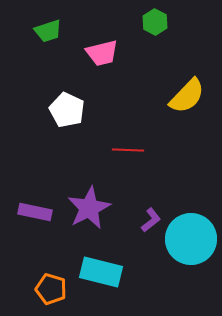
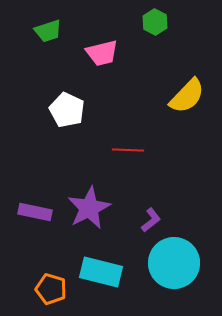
cyan circle: moved 17 px left, 24 px down
